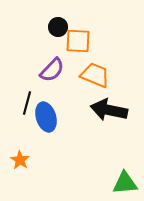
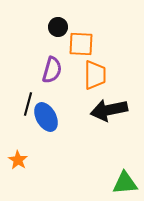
orange square: moved 3 px right, 3 px down
purple semicircle: rotated 28 degrees counterclockwise
orange trapezoid: rotated 68 degrees clockwise
black line: moved 1 px right, 1 px down
black arrow: rotated 24 degrees counterclockwise
blue ellipse: rotated 12 degrees counterclockwise
orange star: moved 2 px left
